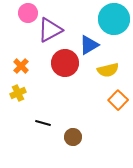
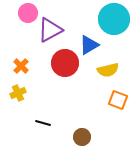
orange square: rotated 24 degrees counterclockwise
brown circle: moved 9 px right
